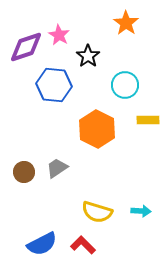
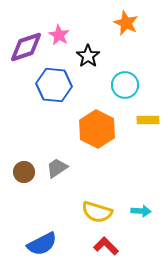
orange star: rotated 10 degrees counterclockwise
red L-shape: moved 23 px right, 1 px down
